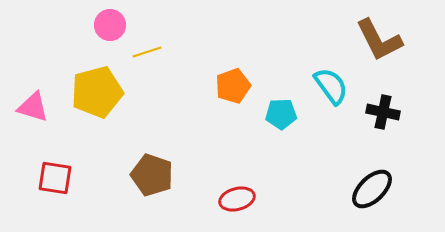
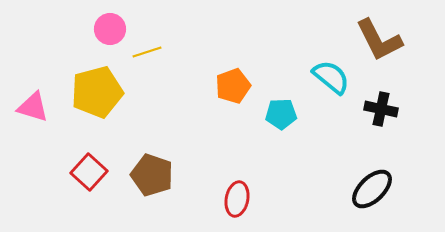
pink circle: moved 4 px down
cyan semicircle: moved 9 px up; rotated 15 degrees counterclockwise
black cross: moved 2 px left, 3 px up
red square: moved 34 px right, 6 px up; rotated 33 degrees clockwise
red ellipse: rotated 64 degrees counterclockwise
